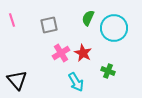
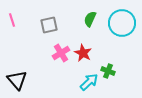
green semicircle: moved 2 px right, 1 px down
cyan circle: moved 8 px right, 5 px up
cyan arrow: moved 13 px right; rotated 102 degrees counterclockwise
